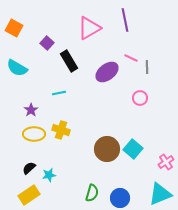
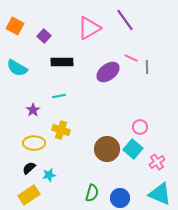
purple line: rotated 25 degrees counterclockwise
orange square: moved 1 px right, 2 px up
purple square: moved 3 px left, 7 px up
black rectangle: moved 7 px left, 1 px down; rotated 60 degrees counterclockwise
purple ellipse: moved 1 px right
cyan line: moved 3 px down
pink circle: moved 29 px down
purple star: moved 2 px right
yellow ellipse: moved 9 px down
pink cross: moved 9 px left
cyan triangle: rotated 45 degrees clockwise
